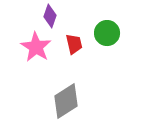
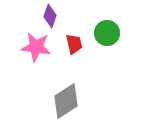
pink star: rotated 24 degrees counterclockwise
